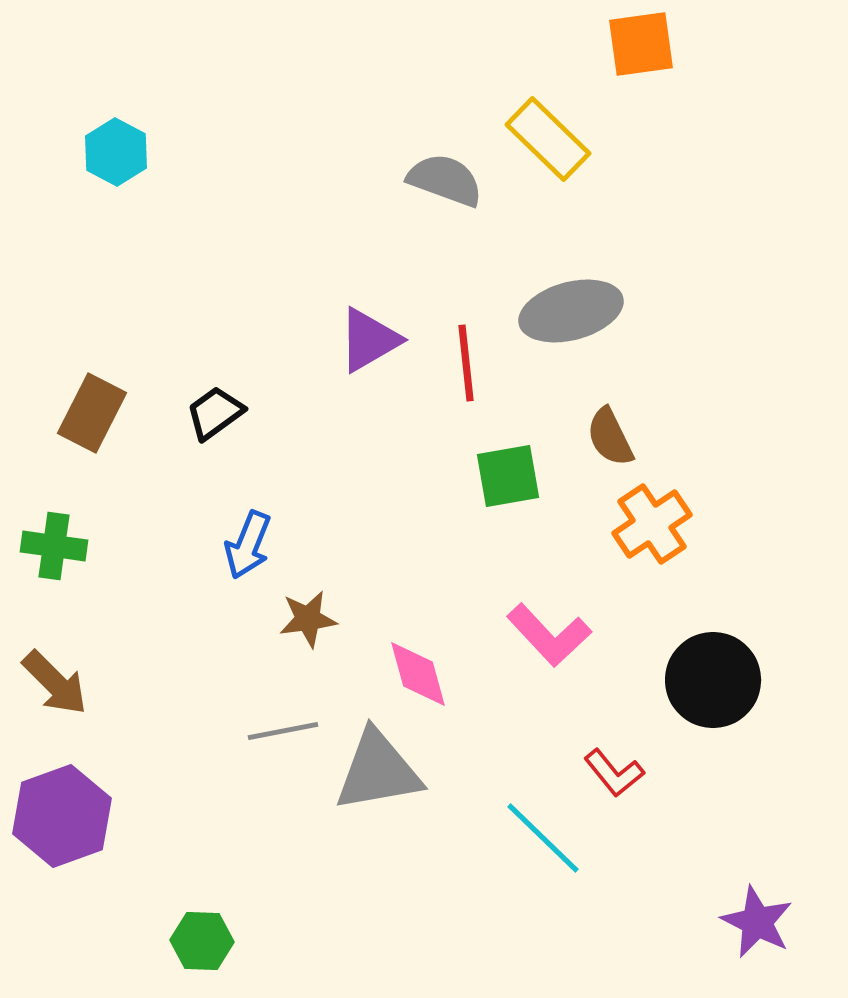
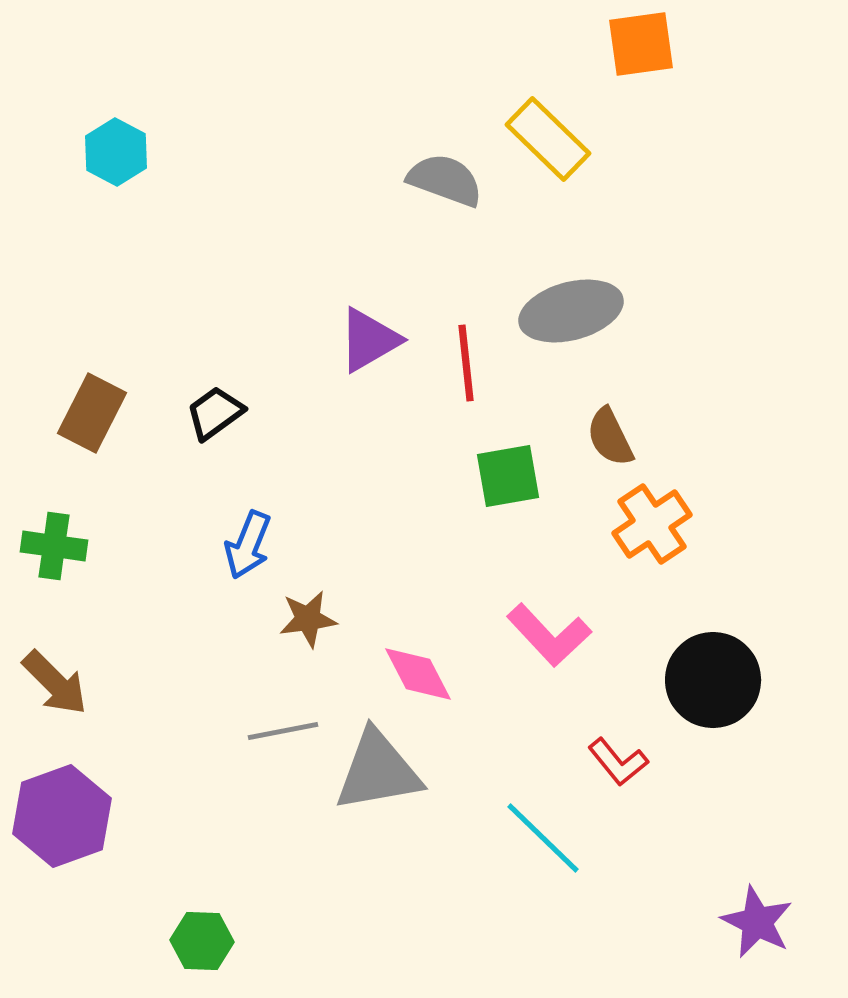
pink diamond: rotated 12 degrees counterclockwise
red L-shape: moved 4 px right, 11 px up
